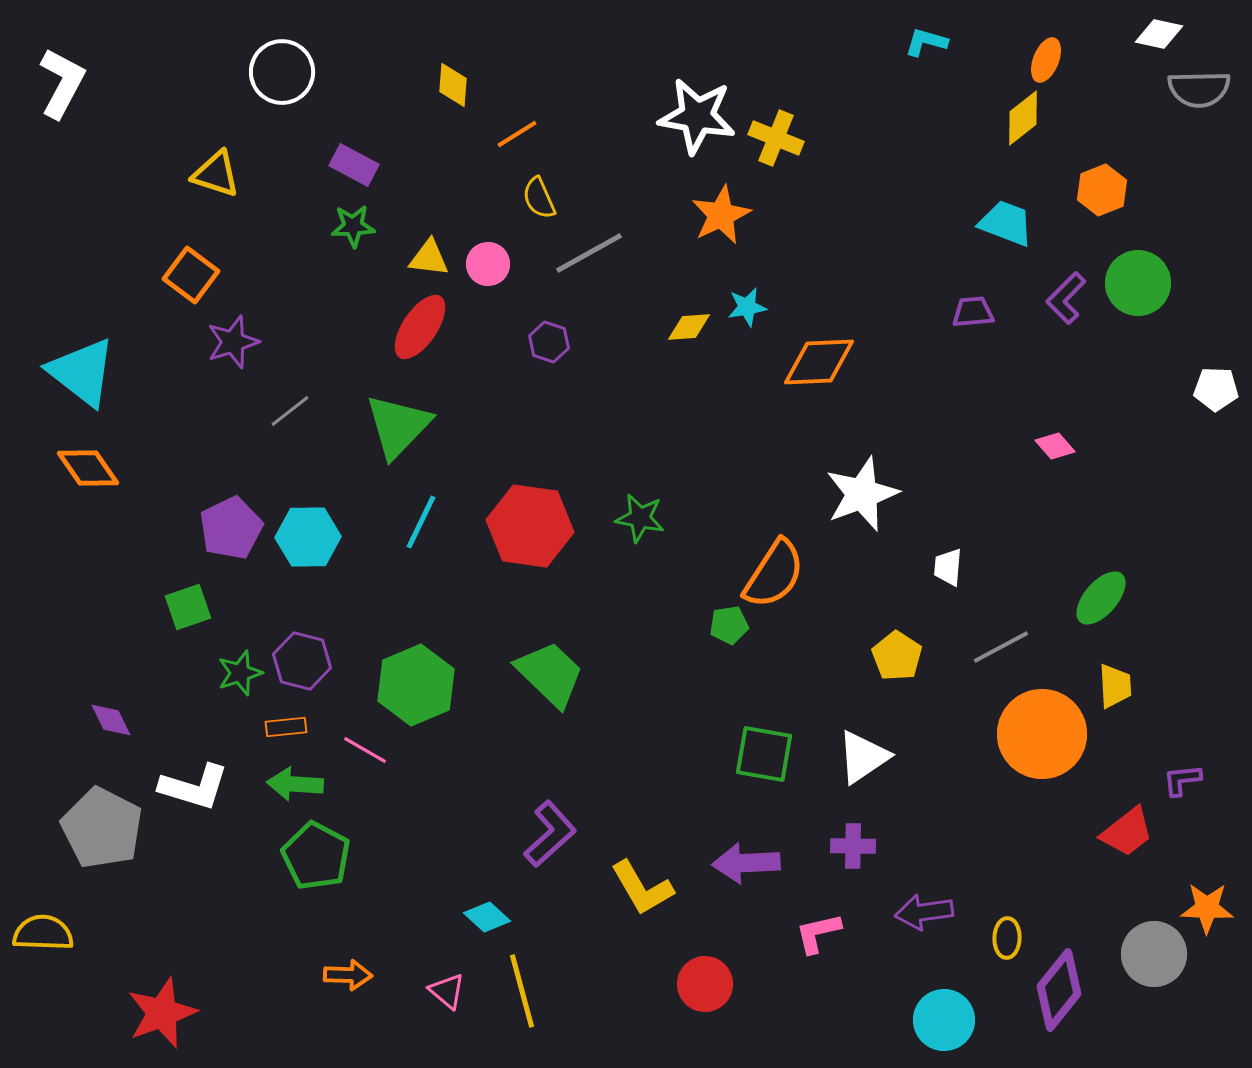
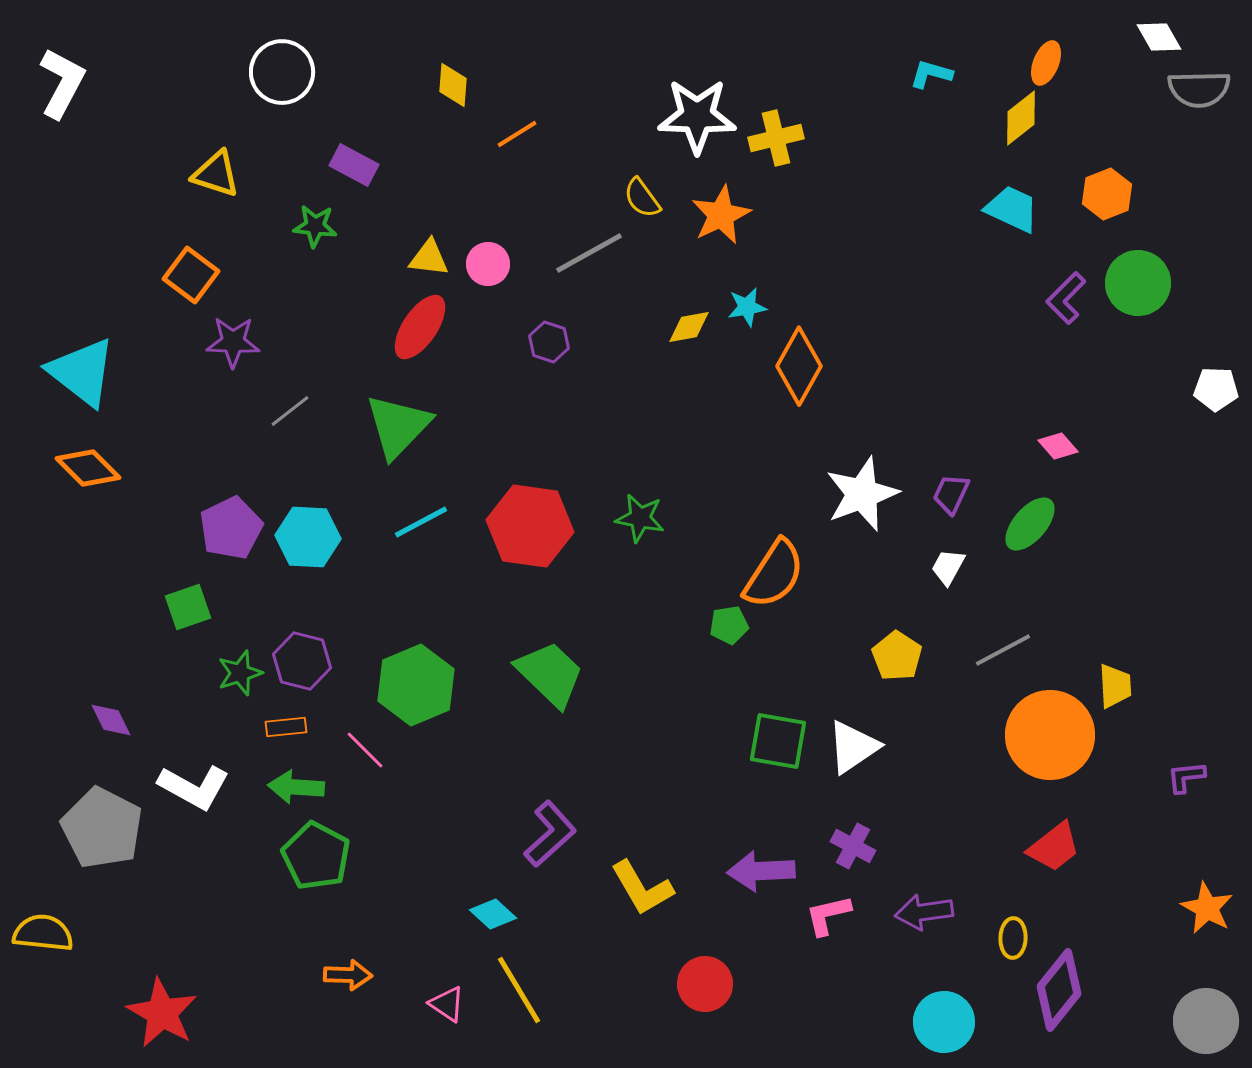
white diamond at (1159, 34): moved 3 px down; rotated 48 degrees clockwise
cyan L-shape at (926, 42): moved 5 px right, 32 px down
orange ellipse at (1046, 60): moved 3 px down
white star at (697, 116): rotated 8 degrees counterclockwise
yellow diamond at (1023, 118): moved 2 px left
yellow cross at (776, 138): rotated 36 degrees counterclockwise
orange hexagon at (1102, 190): moved 5 px right, 4 px down
yellow semicircle at (539, 198): moved 103 px right; rotated 12 degrees counterclockwise
cyan trapezoid at (1006, 223): moved 6 px right, 14 px up; rotated 4 degrees clockwise
green star at (353, 226): moved 38 px left; rotated 9 degrees clockwise
purple trapezoid at (973, 312): moved 22 px left, 182 px down; rotated 60 degrees counterclockwise
yellow diamond at (689, 327): rotated 6 degrees counterclockwise
purple star at (233, 342): rotated 20 degrees clockwise
orange diamond at (819, 362): moved 20 px left, 4 px down; rotated 58 degrees counterclockwise
pink diamond at (1055, 446): moved 3 px right
orange diamond at (88, 468): rotated 10 degrees counterclockwise
cyan line at (421, 522): rotated 36 degrees clockwise
cyan hexagon at (308, 537): rotated 4 degrees clockwise
white trapezoid at (948, 567): rotated 24 degrees clockwise
green ellipse at (1101, 598): moved 71 px left, 74 px up
gray line at (1001, 647): moved 2 px right, 3 px down
orange circle at (1042, 734): moved 8 px right, 1 px down
pink line at (365, 750): rotated 15 degrees clockwise
green square at (764, 754): moved 14 px right, 13 px up
white triangle at (863, 757): moved 10 px left, 10 px up
purple L-shape at (1182, 780): moved 4 px right, 3 px up
green arrow at (295, 784): moved 1 px right, 3 px down
white L-shape at (194, 787): rotated 12 degrees clockwise
red trapezoid at (1127, 832): moved 73 px left, 15 px down
purple cross at (853, 846): rotated 27 degrees clockwise
purple arrow at (746, 863): moved 15 px right, 8 px down
orange star at (1207, 908): rotated 26 degrees clockwise
cyan diamond at (487, 917): moved 6 px right, 3 px up
yellow semicircle at (43, 933): rotated 4 degrees clockwise
pink L-shape at (818, 933): moved 10 px right, 18 px up
yellow ellipse at (1007, 938): moved 6 px right
gray circle at (1154, 954): moved 52 px right, 67 px down
pink triangle at (447, 991): moved 13 px down; rotated 6 degrees counterclockwise
yellow line at (522, 991): moved 3 px left, 1 px up; rotated 16 degrees counterclockwise
red star at (162, 1013): rotated 22 degrees counterclockwise
cyan circle at (944, 1020): moved 2 px down
